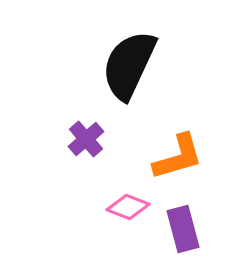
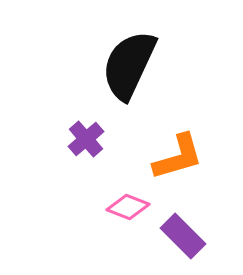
purple rectangle: moved 7 px down; rotated 30 degrees counterclockwise
